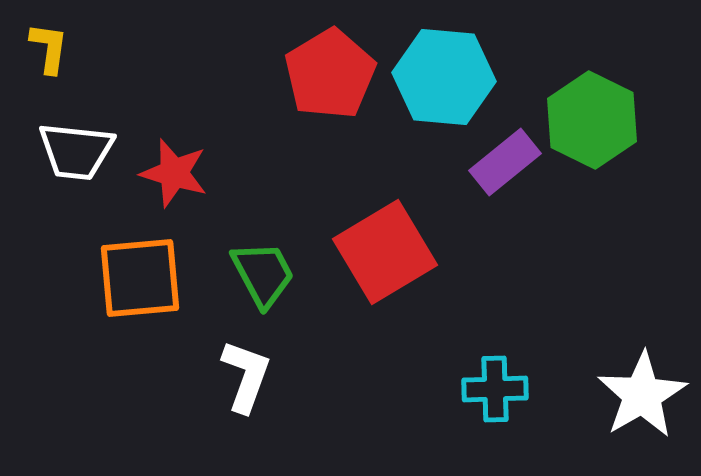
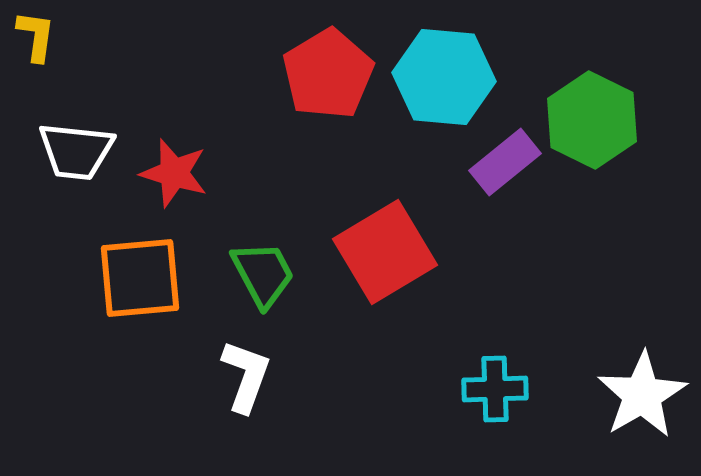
yellow L-shape: moved 13 px left, 12 px up
red pentagon: moved 2 px left
